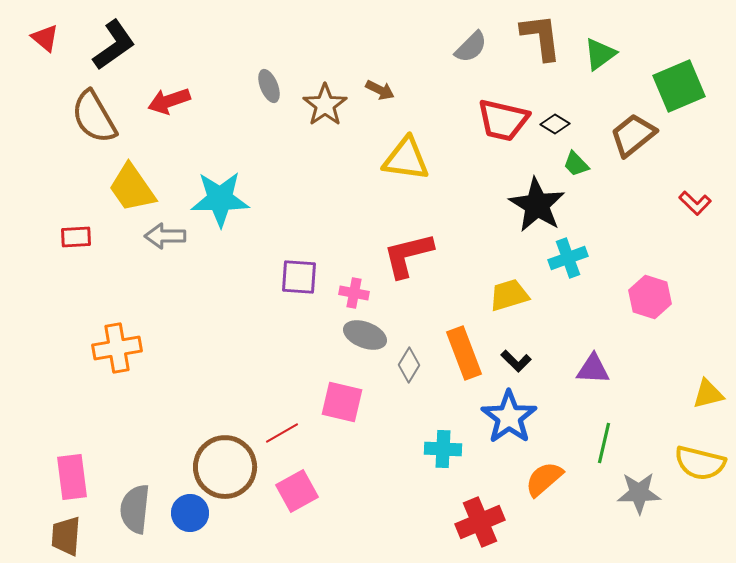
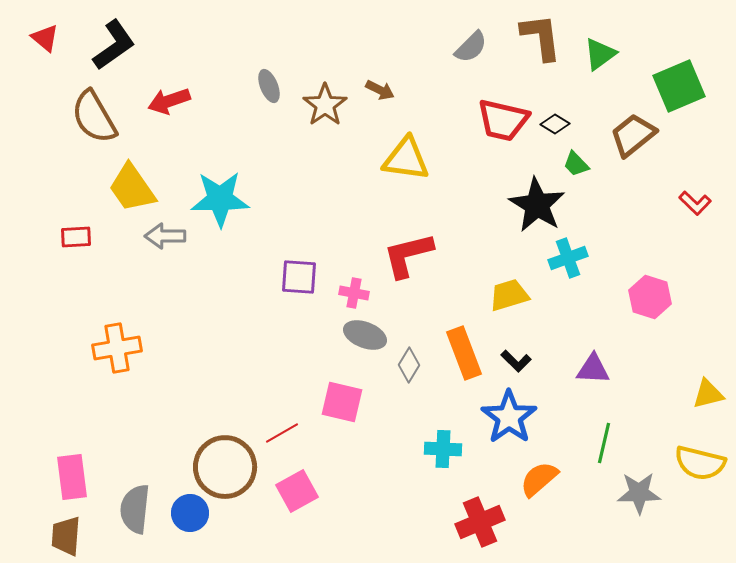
orange semicircle at (544, 479): moved 5 px left
